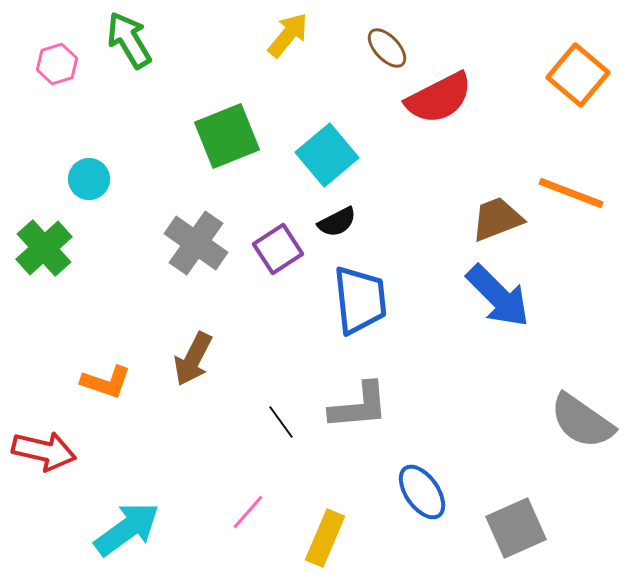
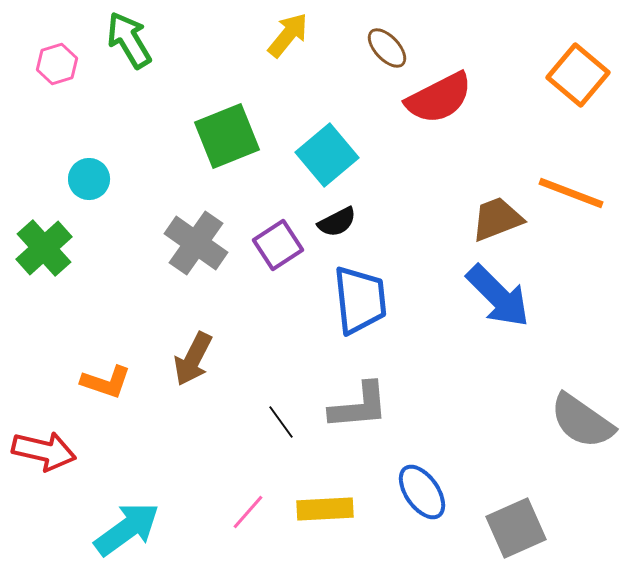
purple square: moved 4 px up
yellow rectangle: moved 29 px up; rotated 64 degrees clockwise
